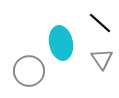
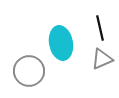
black line: moved 5 px down; rotated 35 degrees clockwise
gray triangle: rotated 40 degrees clockwise
